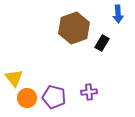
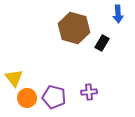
brown hexagon: rotated 24 degrees counterclockwise
